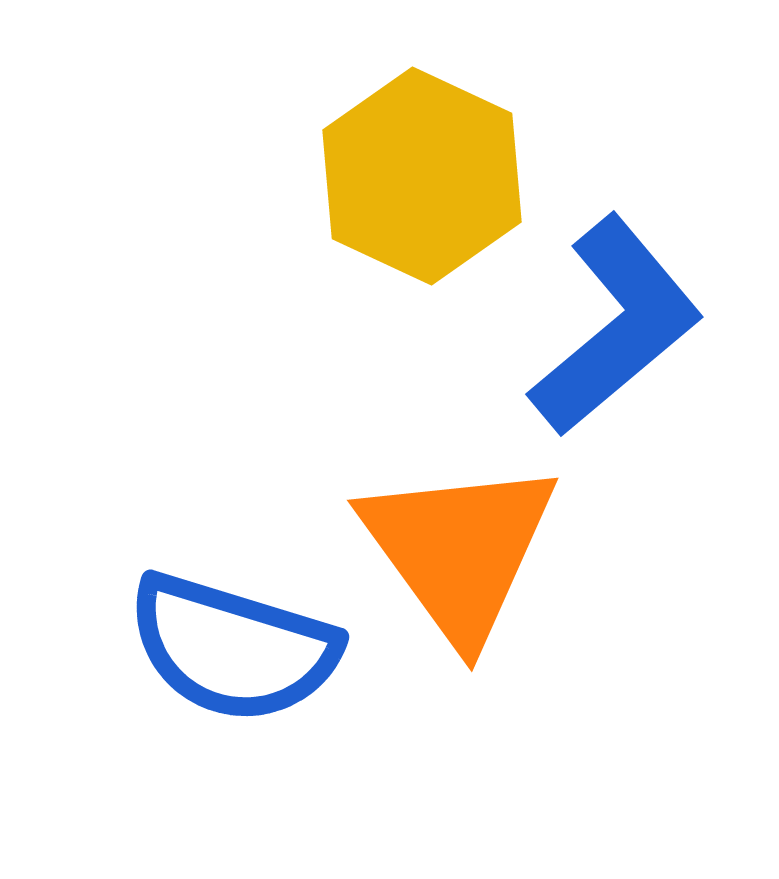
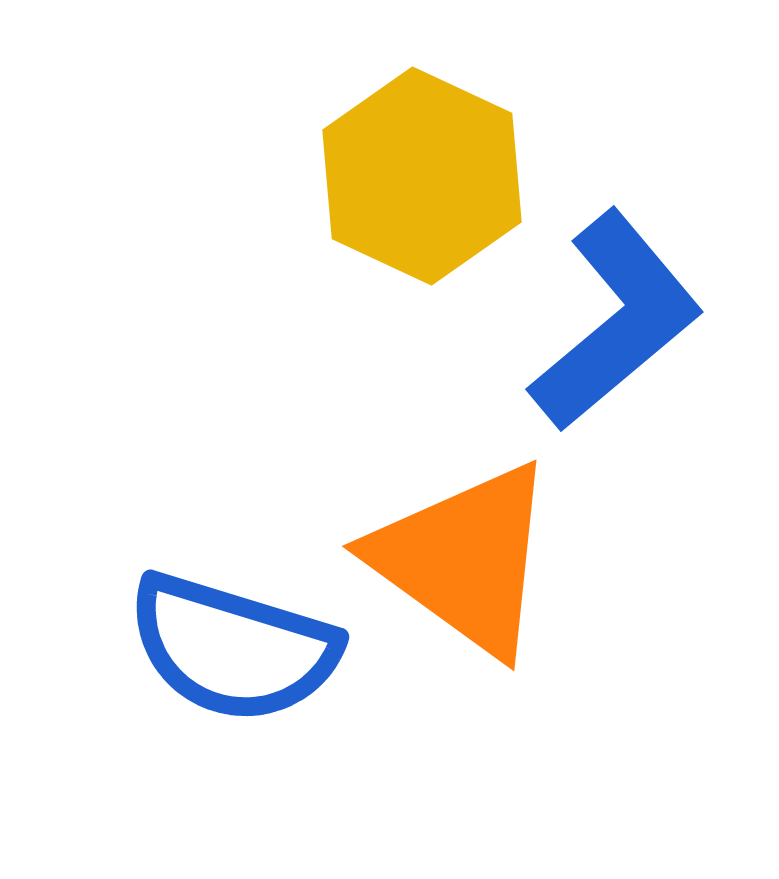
blue L-shape: moved 5 px up
orange triangle: moved 5 px right, 9 px down; rotated 18 degrees counterclockwise
